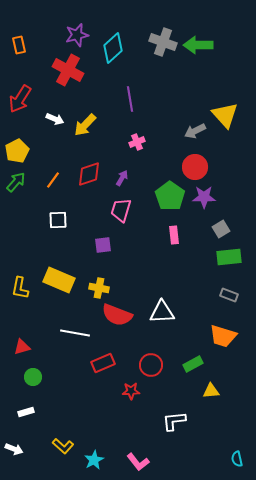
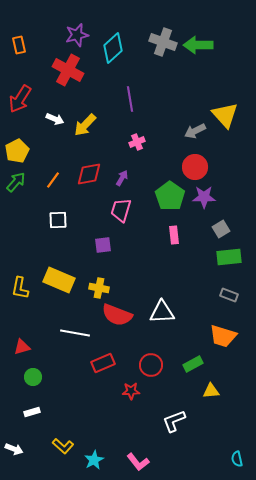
red diamond at (89, 174): rotated 8 degrees clockwise
white rectangle at (26, 412): moved 6 px right
white L-shape at (174, 421): rotated 15 degrees counterclockwise
